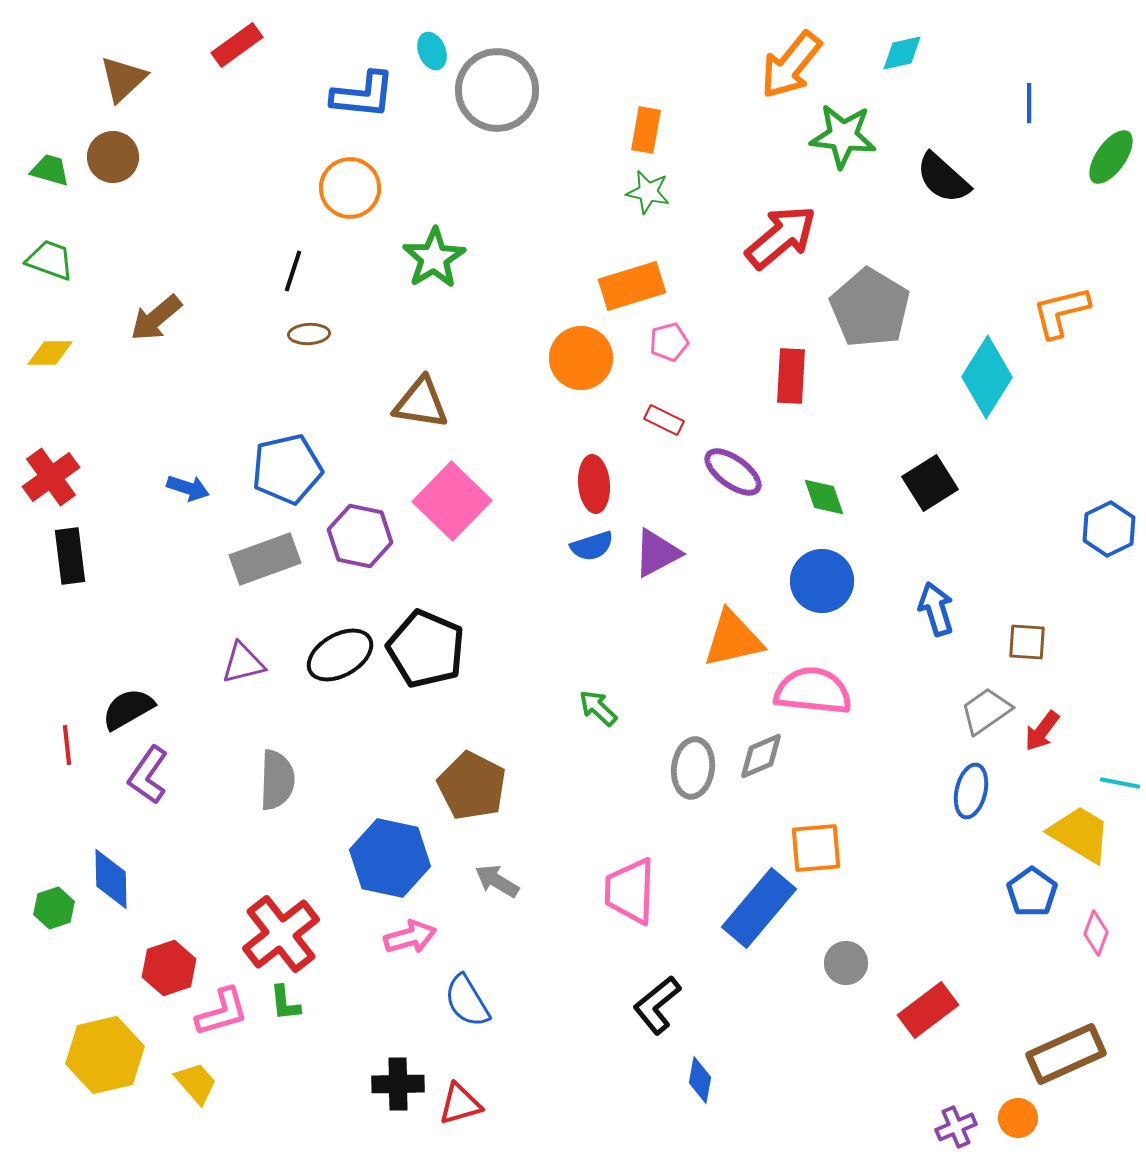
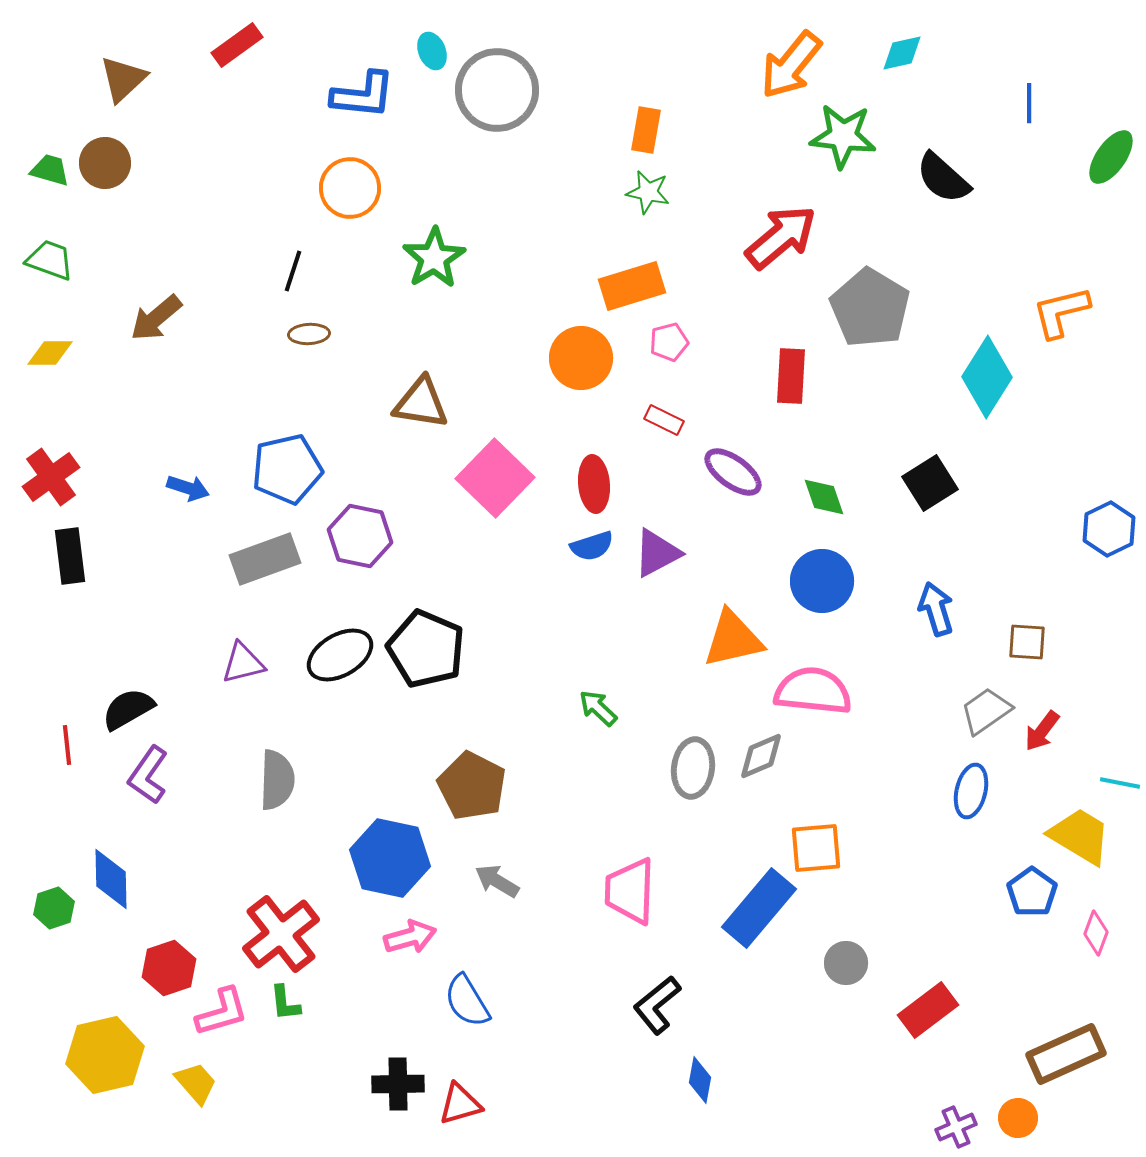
brown circle at (113, 157): moved 8 px left, 6 px down
pink square at (452, 501): moved 43 px right, 23 px up
yellow trapezoid at (1080, 834): moved 2 px down
